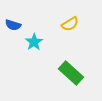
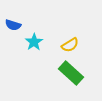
yellow semicircle: moved 21 px down
